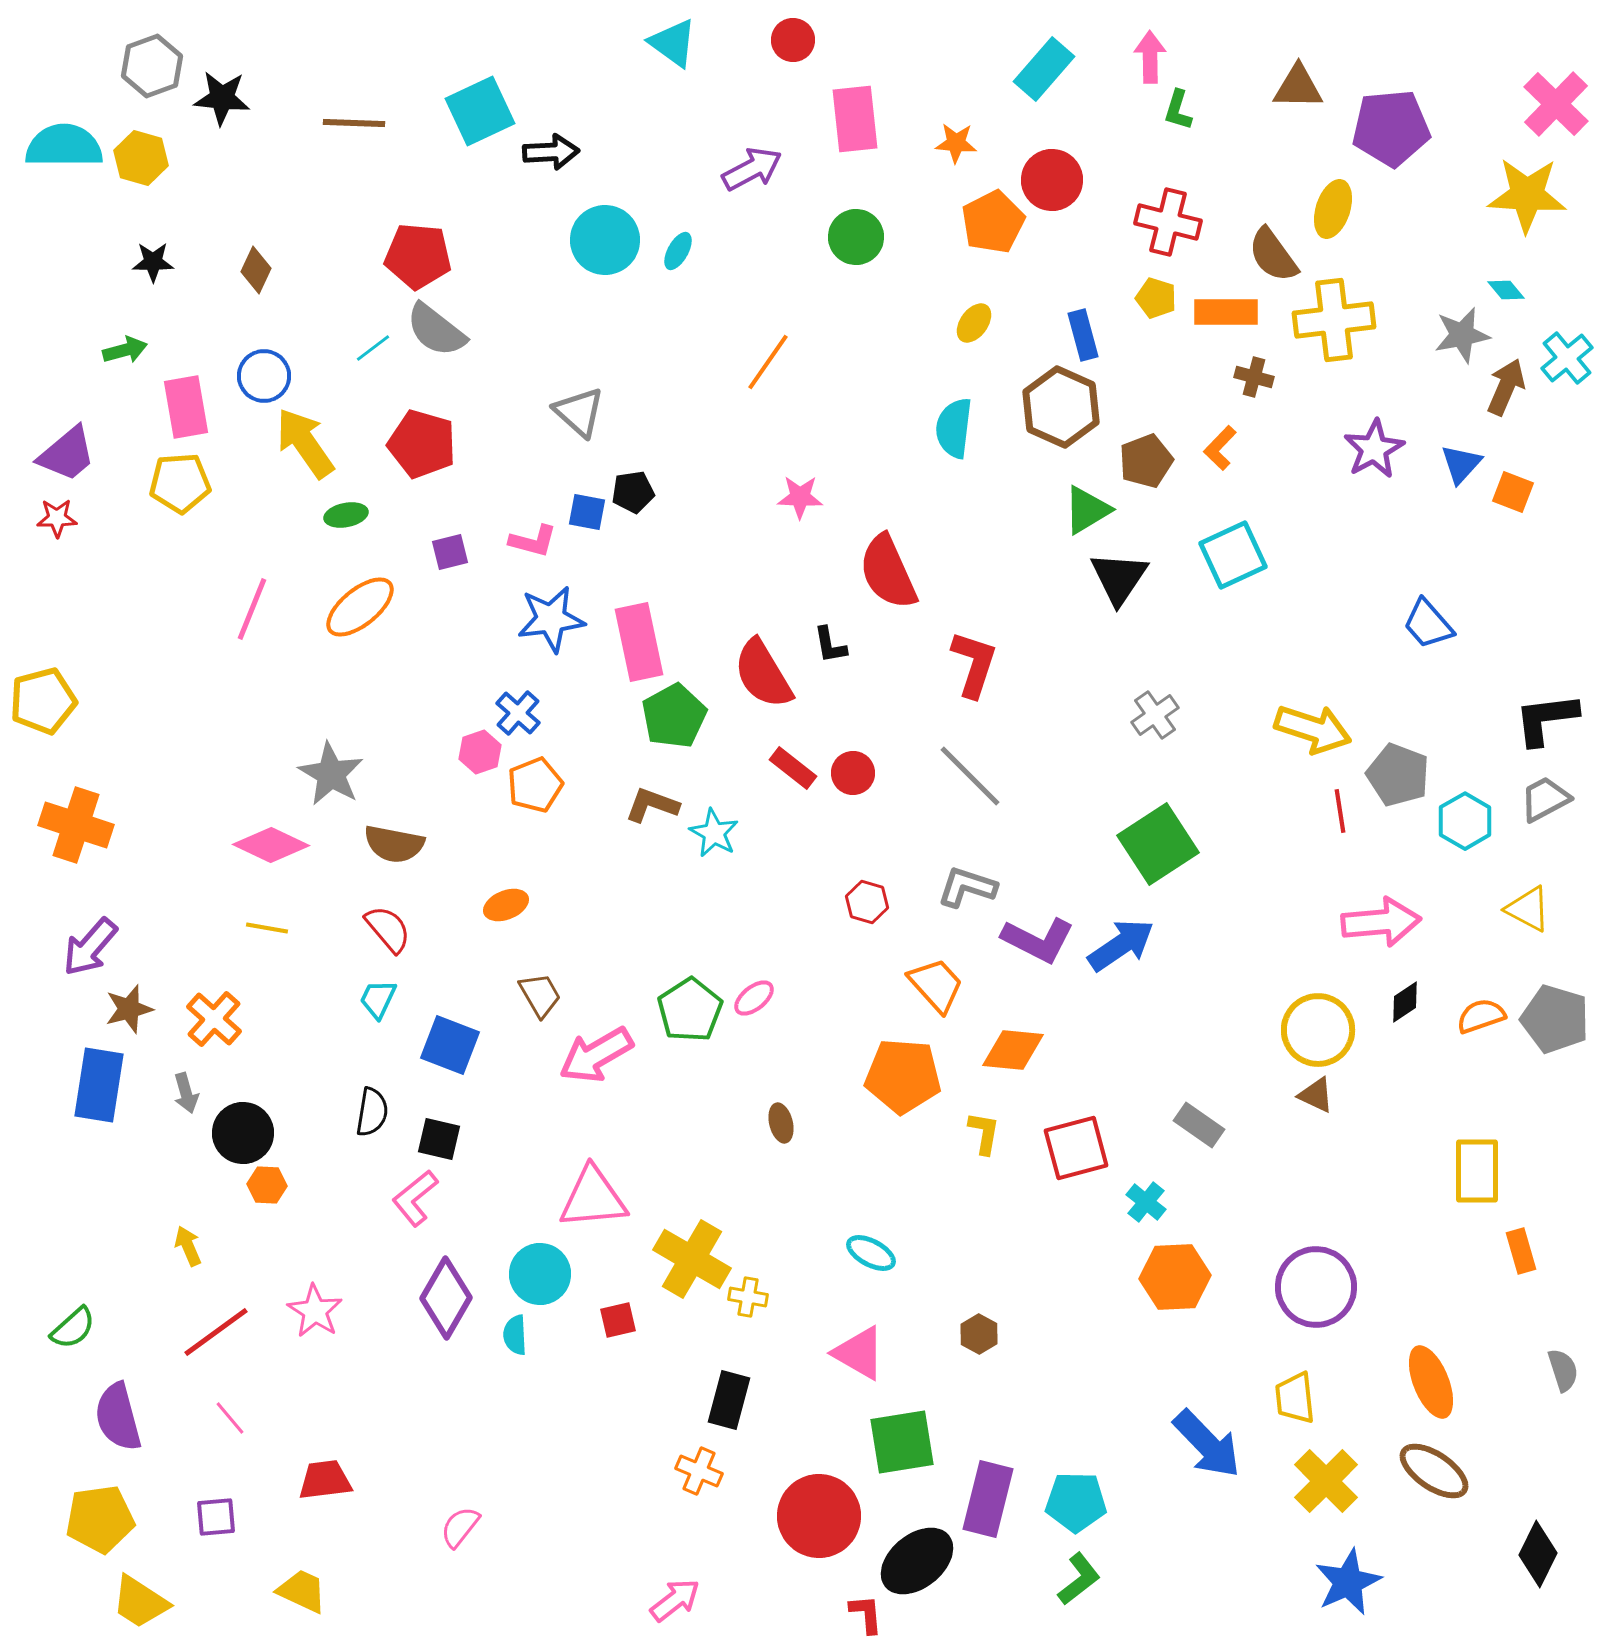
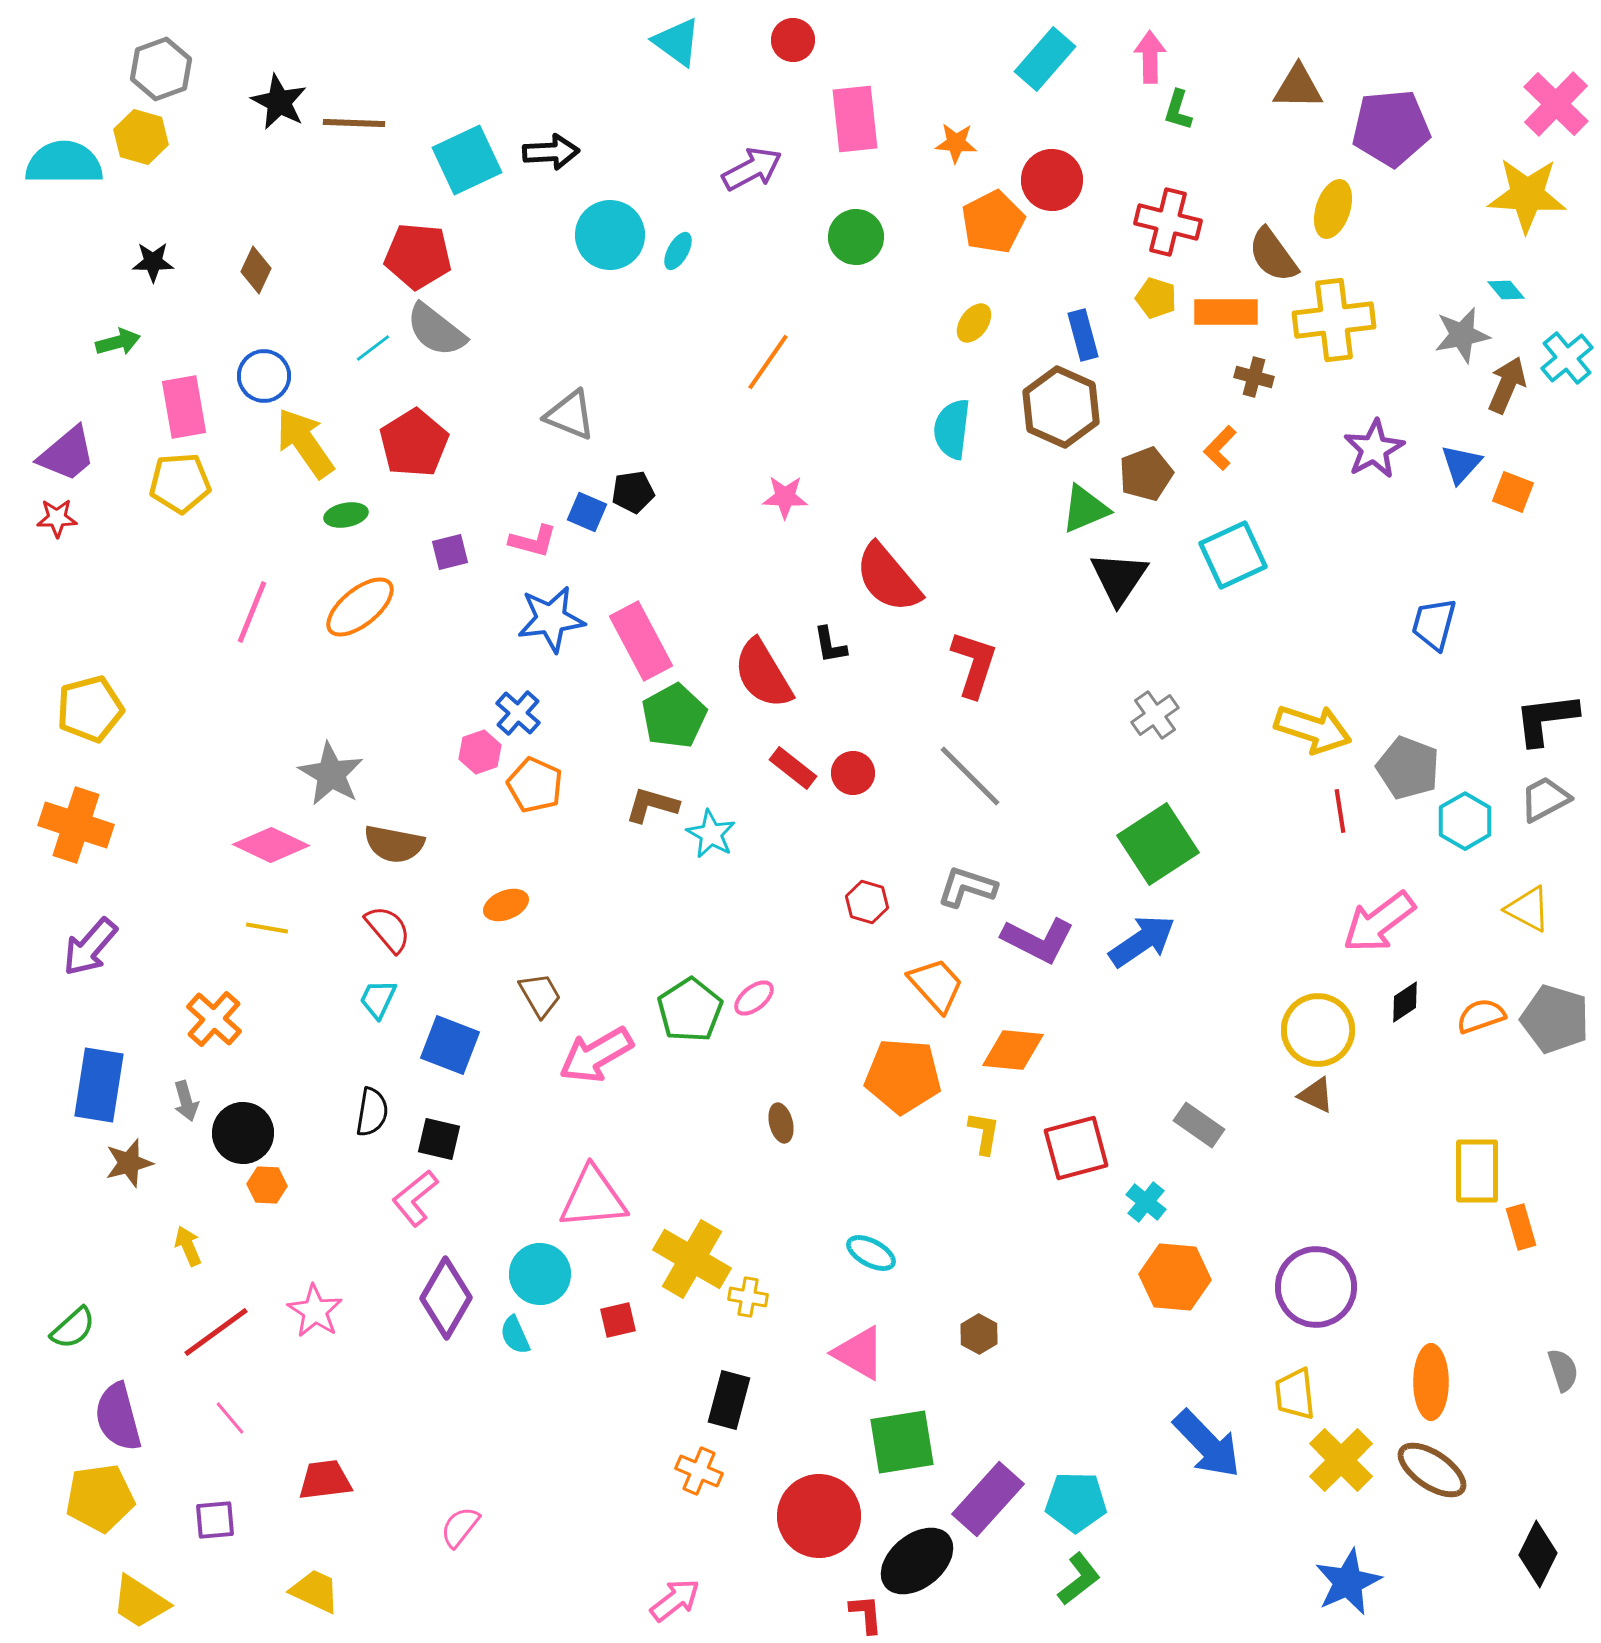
cyan triangle at (673, 43): moved 4 px right, 1 px up
gray hexagon at (152, 66): moved 9 px right, 3 px down
cyan rectangle at (1044, 69): moved 1 px right, 10 px up
black star at (222, 98): moved 57 px right, 4 px down; rotated 22 degrees clockwise
cyan square at (480, 111): moved 13 px left, 49 px down
cyan semicircle at (64, 146): moved 17 px down
yellow hexagon at (141, 158): moved 21 px up
cyan circle at (605, 240): moved 5 px right, 5 px up
green arrow at (125, 350): moved 7 px left, 8 px up
brown arrow at (1506, 387): moved 1 px right, 2 px up
pink rectangle at (186, 407): moved 2 px left
gray triangle at (579, 412): moved 9 px left, 3 px down; rotated 20 degrees counterclockwise
cyan semicircle at (954, 428): moved 2 px left, 1 px down
red pentagon at (422, 444): moved 8 px left, 1 px up; rotated 24 degrees clockwise
brown pentagon at (1146, 461): moved 13 px down
pink star at (800, 497): moved 15 px left
green triangle at (1087, 510): moved 2 px left, 1 px up; rotated 8 degrees clockwise
blue square at (587, 512): rotated 12 degrees clockwise
red semicircle at (888, 572): moved 6 px down; rotated 16 degrees counterclockwise
pink line at (252, 609): moved 3 px down
blue trapezoid at (1428, 624): moved 6 px right; rotated 56 degrees clockwise
pink rectangle at (639, 642): moved 2 px right, 1 px up; rotated 16 degrees counterclockwise
yellow pentagon at (43, 701): moved 47 px right, 8 px down
gray pentagon at (1398, 775): moved 10 px right, 7 px up
orange pentagon at (535, 785): rotated 26 degrees counterclockwise
brown L-shape at (652, 805): rotated 4 degrees counterclockwise
cyan star at (714, 833): moved 3 px left, 1 px down
pink arrow at (1381, 922): moved 2 px left; rotated 148 degrees clockwise
blue arrow at (1121, 945): moved 21 px right, 4 px up
brown star at (129, 1009): moved 154 px down
gray arrow at (186, 1093): moved 8 px down
orange rectangle at (1521, 1251): moved 24 px up
orange hexagon at (1175, 1277): rotated 8 degrees clockwise
cyan semicircle at (515, 1335): rotated 21 degrees counterclockwise
orange ellipse at (1431, 1382): rotated 22 degrees clockwise
yellow trapezoid at (1295, 1398): moved 4 px up
brown ellipse at (1434, 1471): moved 2 px left, 1 px up
yellow cross at (1326, 1481): moved 15 px right, 21 px up
purple rectangle at (988, 1499): rotated 28 degrees clockwise
purple square at (216, 1517): moved 1 px left, 3 px down
yellow pentagon at (100, 1519): moved 21 px up
yellow trapezoid at (302, 1591): moved 13 px right
